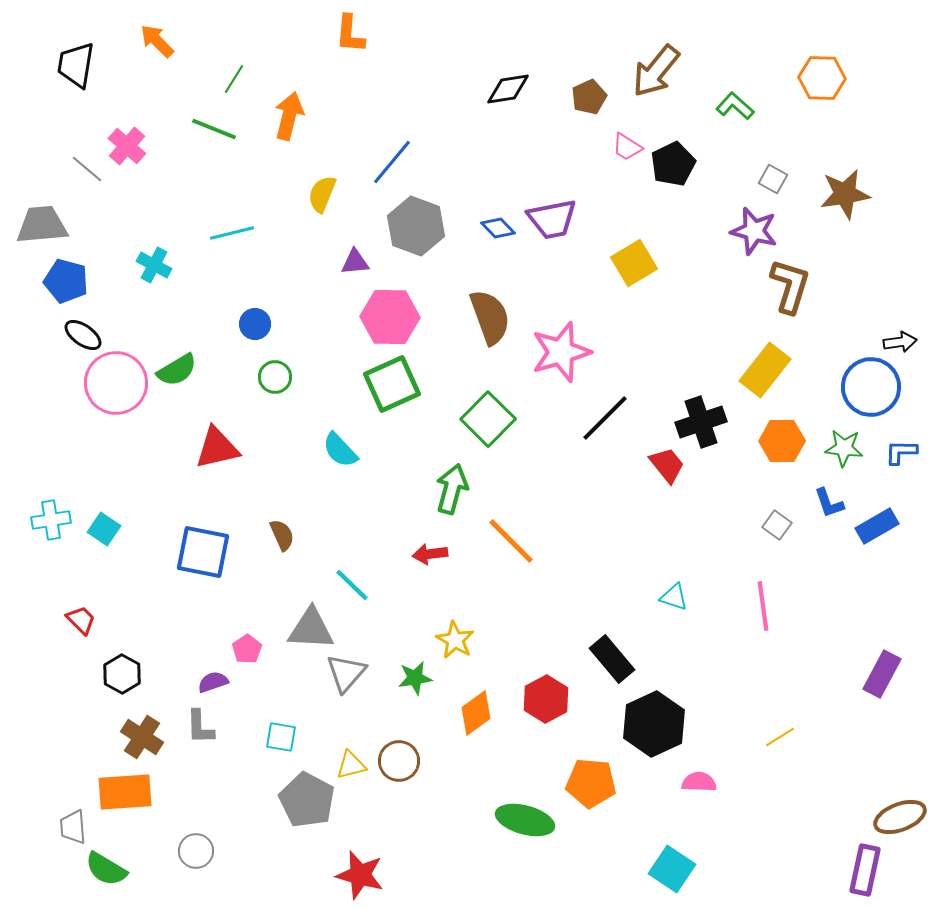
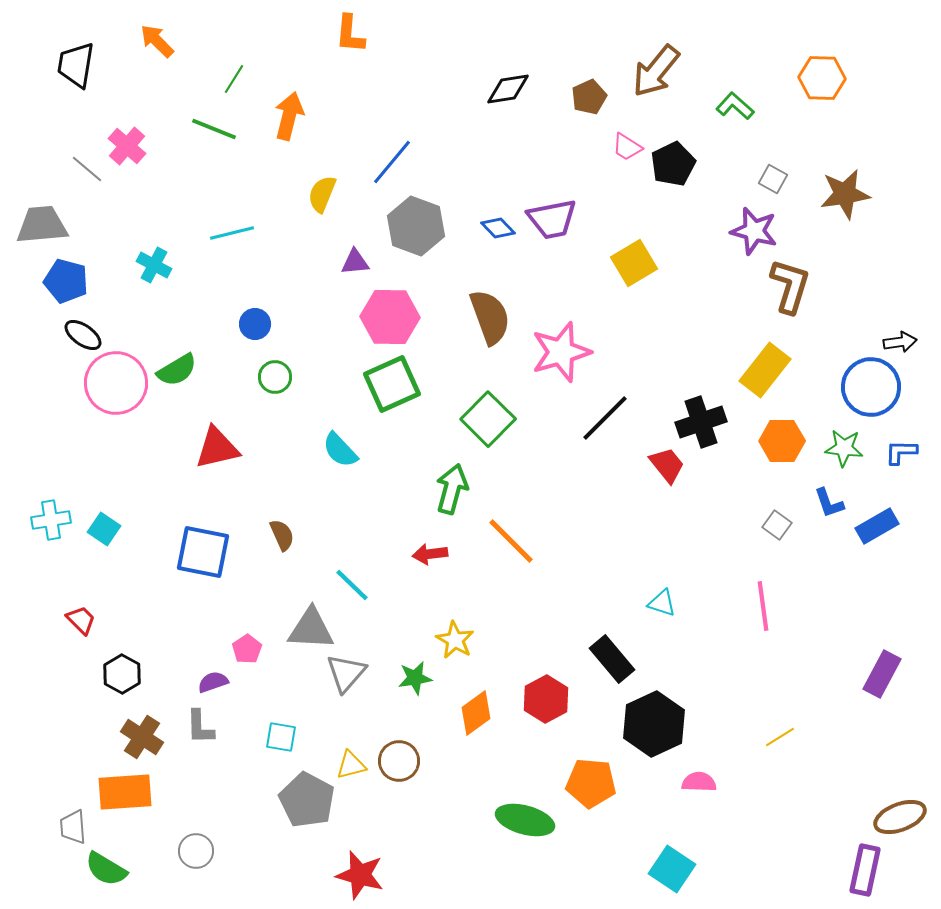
cyan triangle at (674, 597): moved 12 px left, 6 px down
